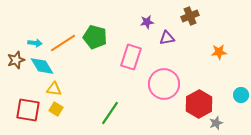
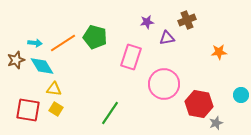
brown cross: moved 3 px left, 4 px down
red hexagon: rotated 20 degrees counterclockwise
